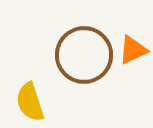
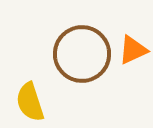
brown circle: moved 2 px left, 1 px up
